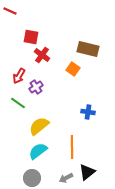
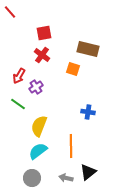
red line: moved 1 px down; rotated 24 degrees clockwise
red square: moved 13 px right, 4 px up; rotated 21 degrees counterclockwise
orange square: rotated 16 degrees counterclockwise
green line: moved 1 px down
yellow semicircle: rotated 30 degrees counterclockwise
orange line: moved 1 px left, 1 px up
black triangle: moved 1 px right
gray arrow: rotated 40 degrees clockwise
